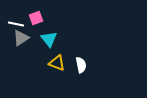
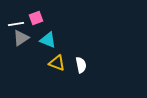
white line: rotated 21 degrees counterclockwise
cyan triangle: moved 1 px left, 1 px down; rotated 30 degrees counterclockwise
